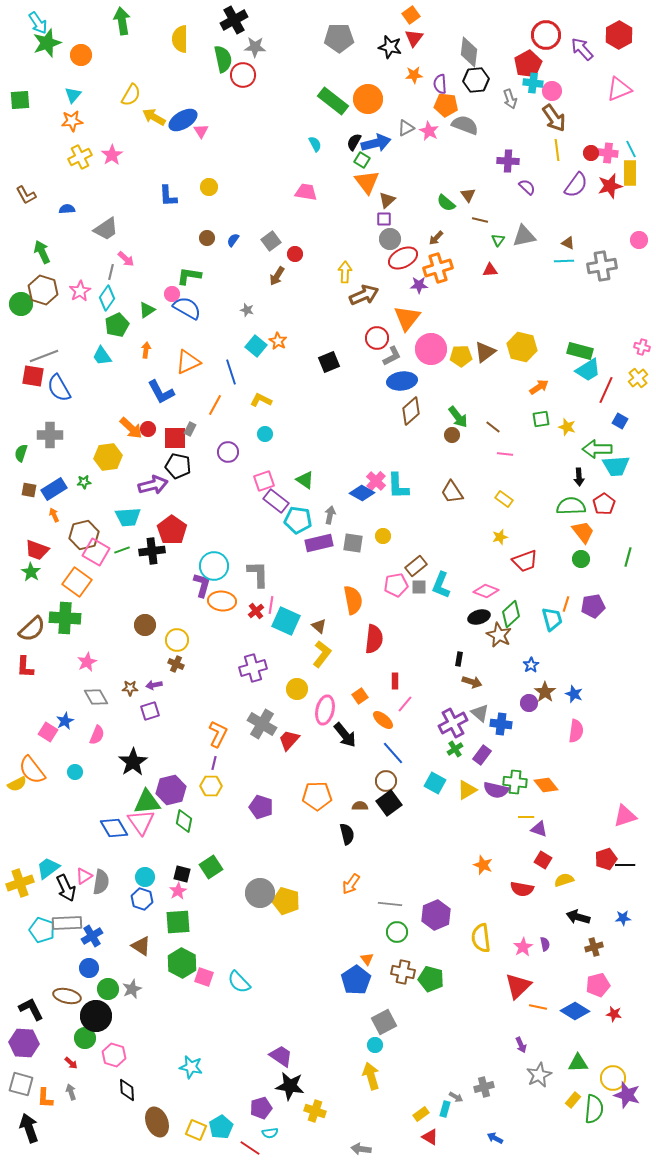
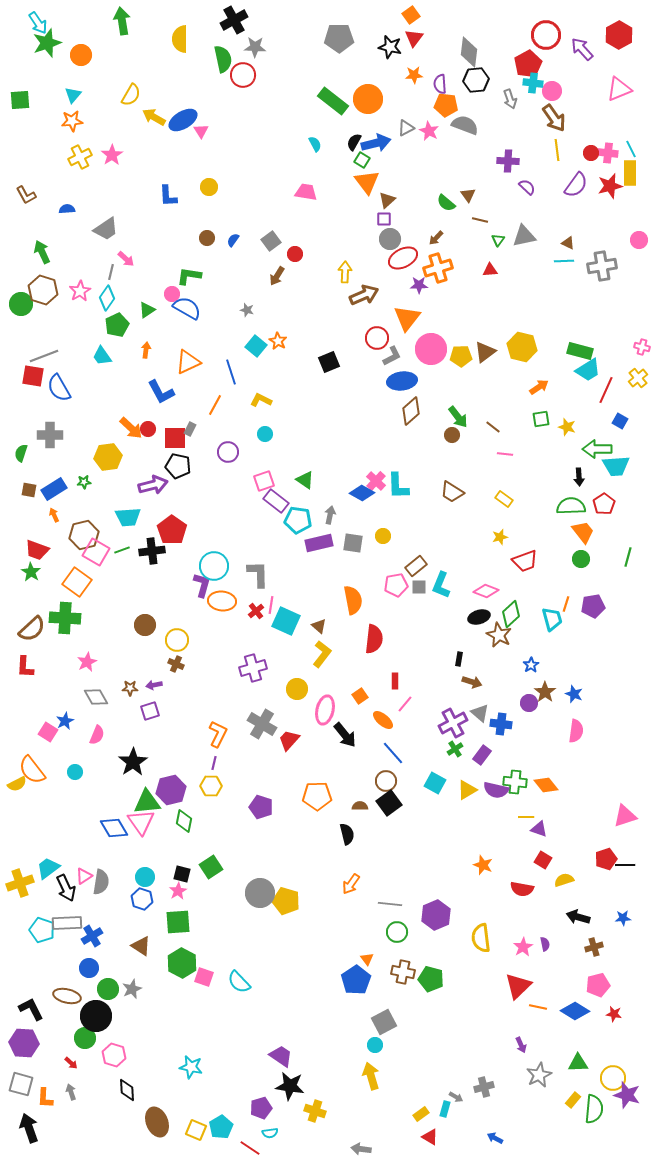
brown trapezoid at (452, 492): rotated 25 degrees counterclockwise
